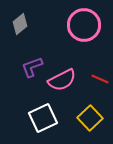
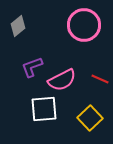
gray diamond: moved 2 px left, 2 px down
white square: moved 1 px right, 9 px up; rotated 20 degrees clockwise
